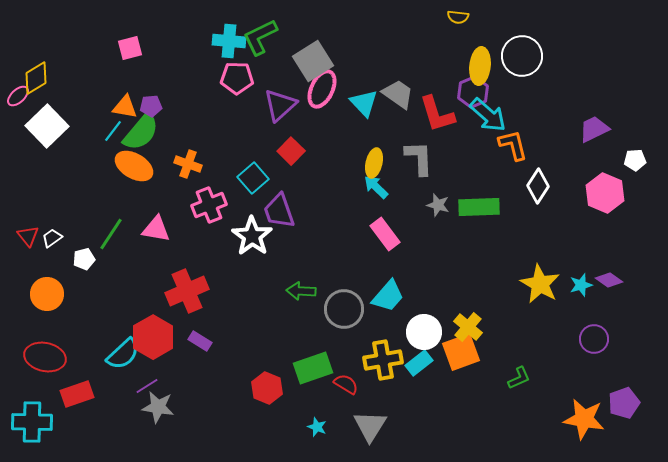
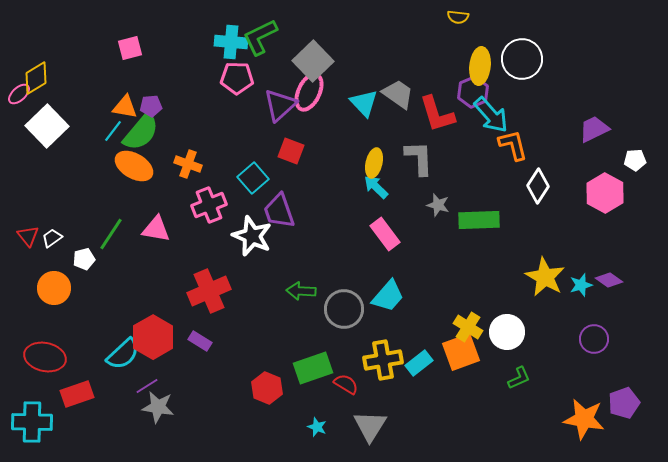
cyan cross at (229, 41): moved 2 px right, 1 px down
white circle at (522, 56): moved 3 px down
gray square at (313, 61): rotated 12 degrees counterclockwise
pink ellipse at (322, 89): moved 13 px left, 3 px down
pink ellipse at (18, 96): moved 1 px right, 2 px up
cyan arrow at (488, 115): moved 3 px right; rotated 6 degrees clockwise
red square at (291, 151): rotated 24 degrees counterclockwise
pink hexagon at (605, 193): rotated 6 degrees clockwise
green rectangle at (479, 207): moved 13 px down
white star at (252, 236): rotated 12 degrees counterclockwise
yellow star at (540, 284): moved 5 px right, 7 px up
red cross at (187, 291): moved 22 px right
orange circle at (47, 294): moved 7 px right, 6 px up
yellow cross at (468, 327): rotated 8 degrees counterclockwise
white circle at (424, 332): moved 83 px right
